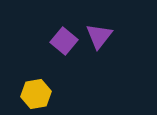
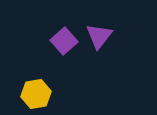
purple square: rotated 8 degrees clockwise
